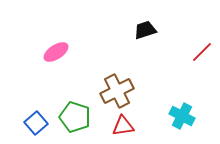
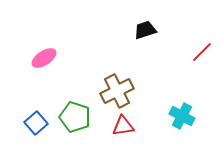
pink ellipse: moved 12 px left, 6 px down
